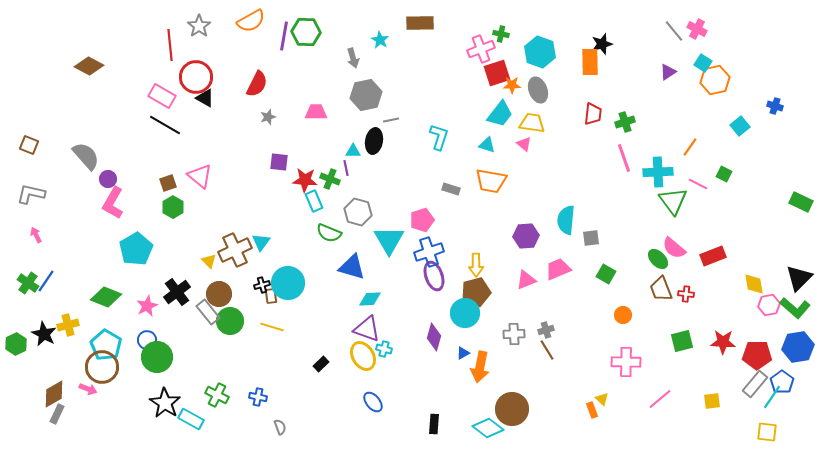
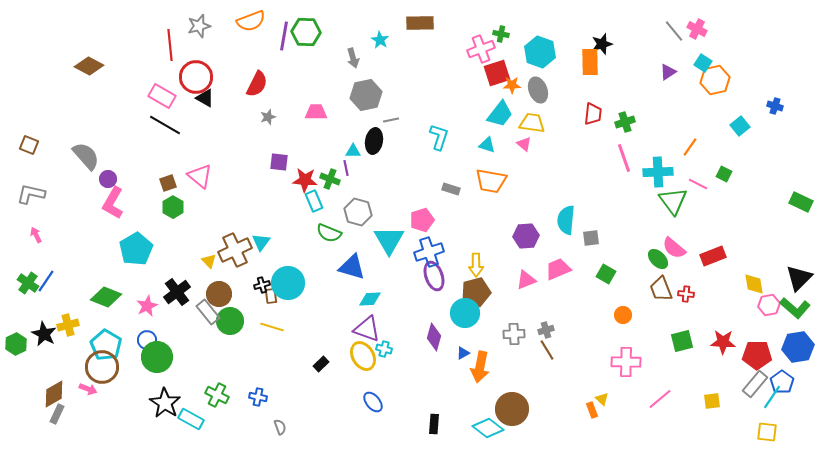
orange semicircle at (251, 21): rotated 8 degrees clockwise
gray star at (199, 26): rotated 20 degrees clockwise
